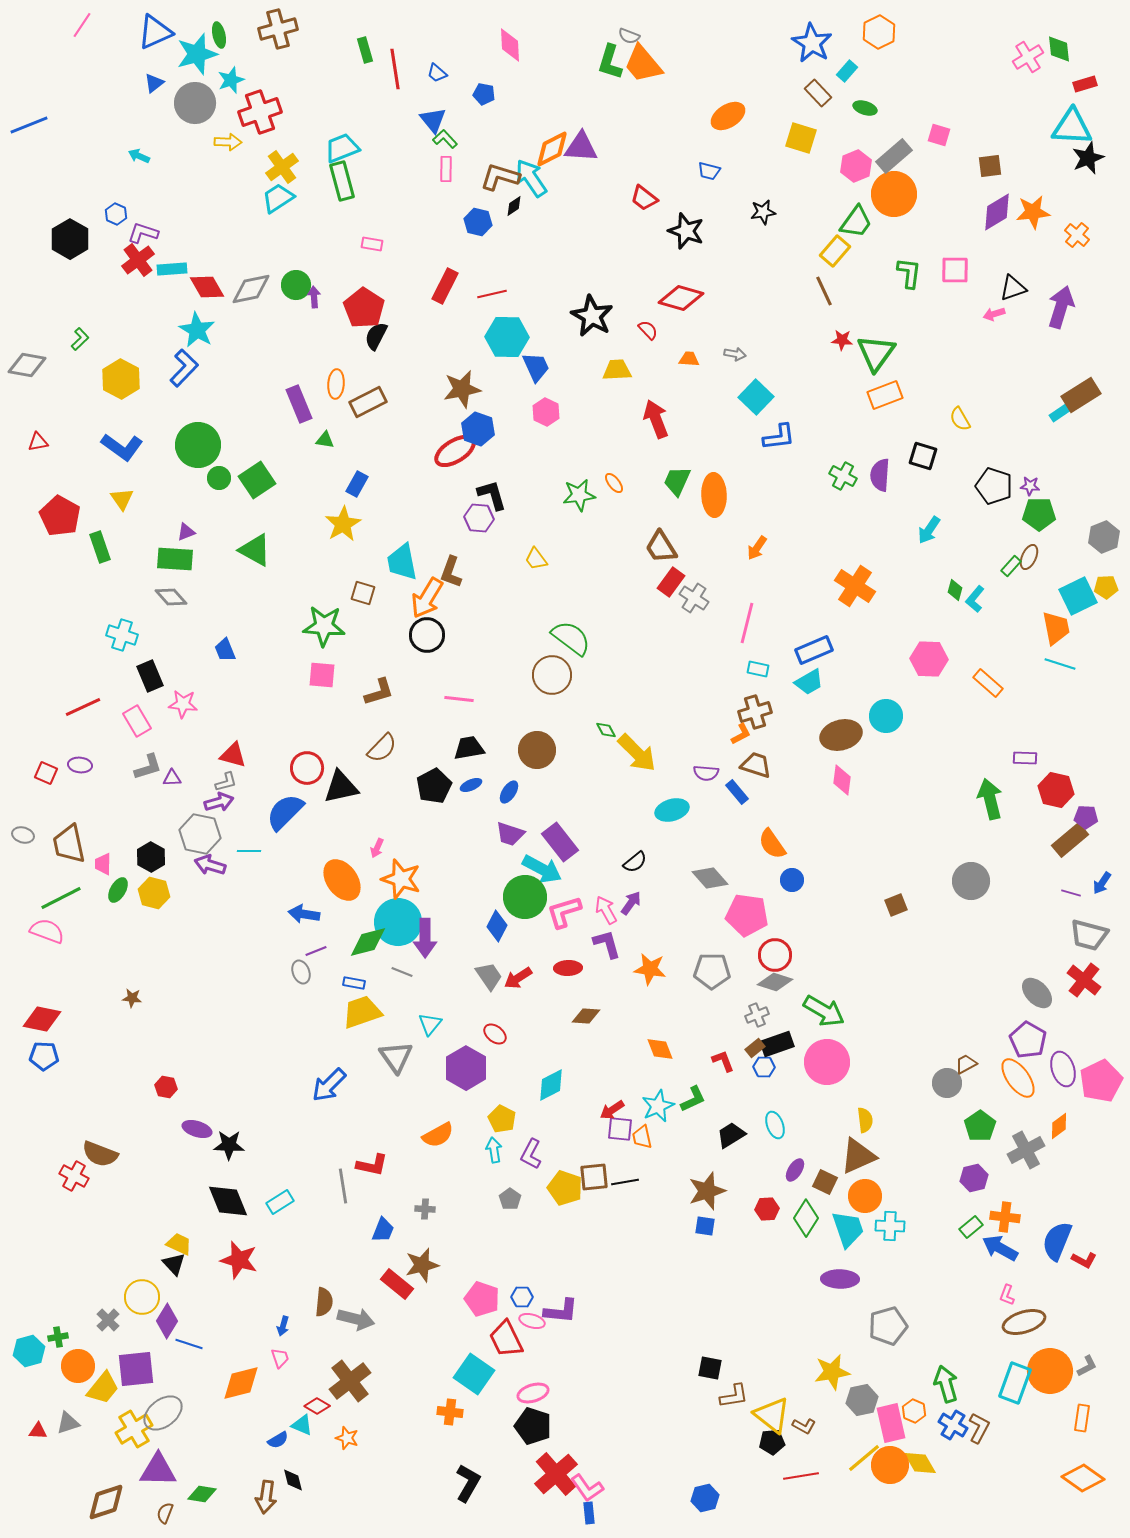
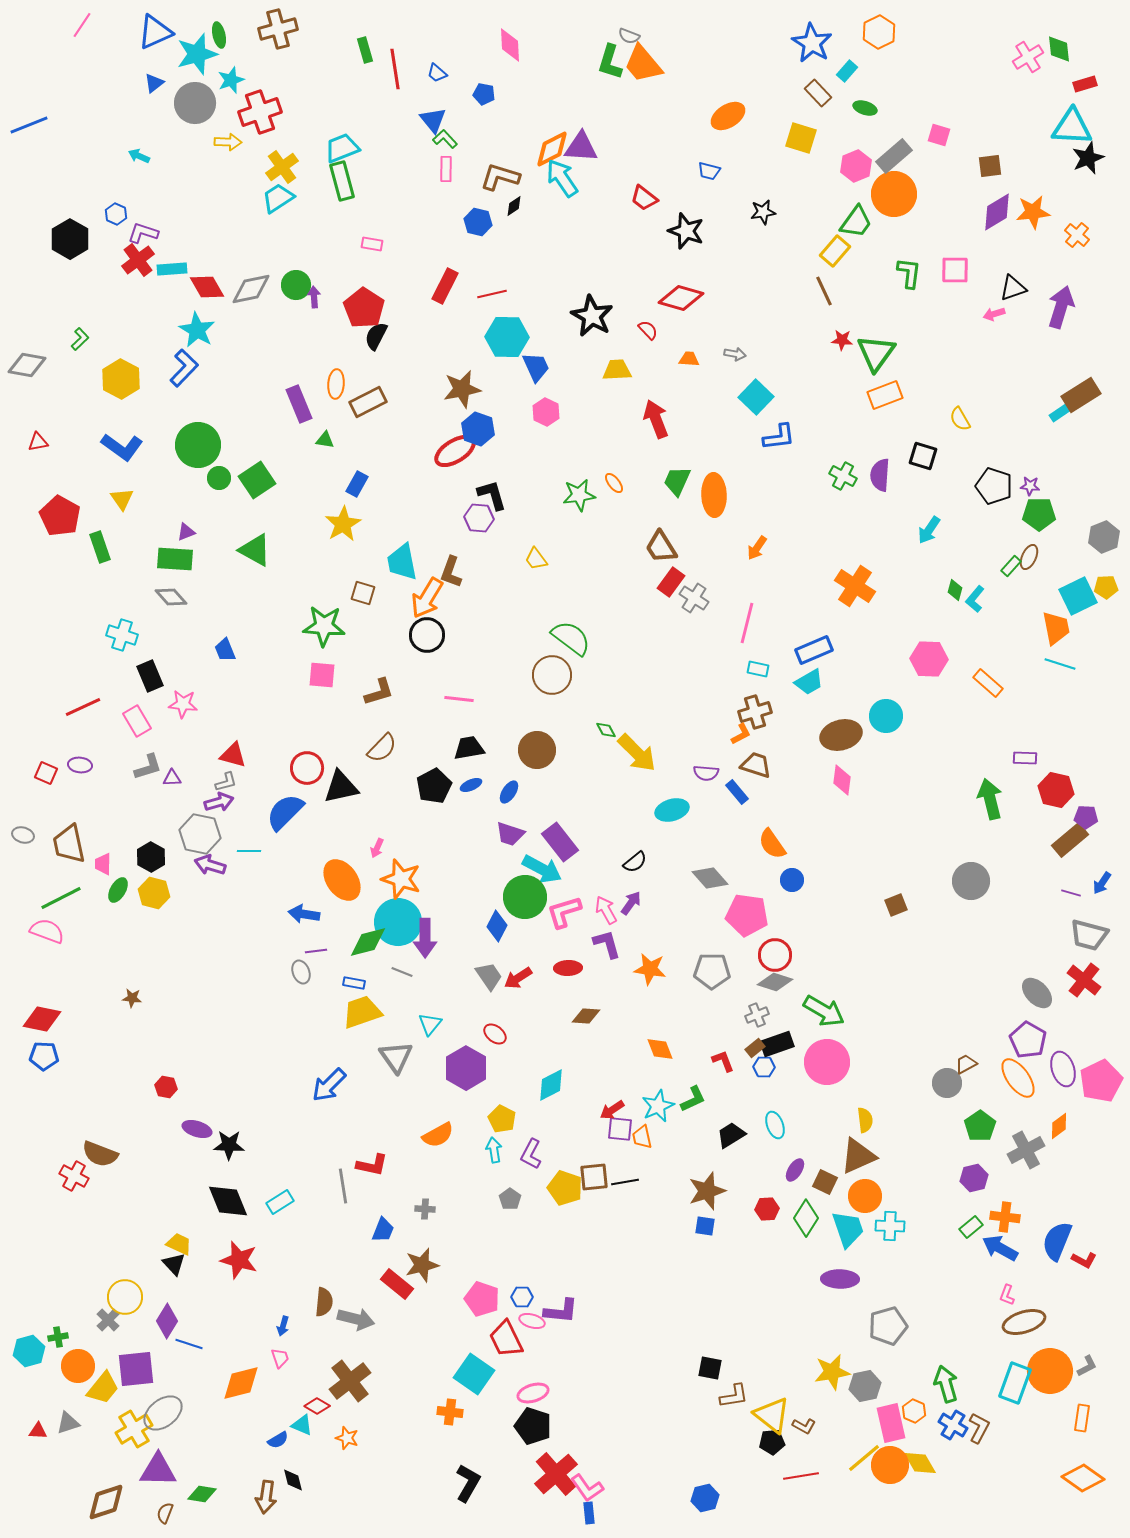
cyan arrow at (531, 178): moved 31 px right
purple line at (316, 951): rotated 15 degrees clockwise
yellow circle at (142, 1297): moved 17 px left
gray hexagon at (862, 1400): moved 3 px right, 14 px up
